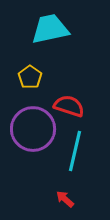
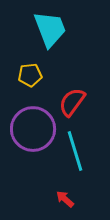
cyan trapezoid: rotated 81 degrees clockwise
yellow pentagon: moved 2 px up; rotated 30 degrees clockwise
red semicircle: moved 3 px right, 4 px up; rotated 72 degrees counterclockwise
cyan line: rotated 30 degrees counterclockwise
